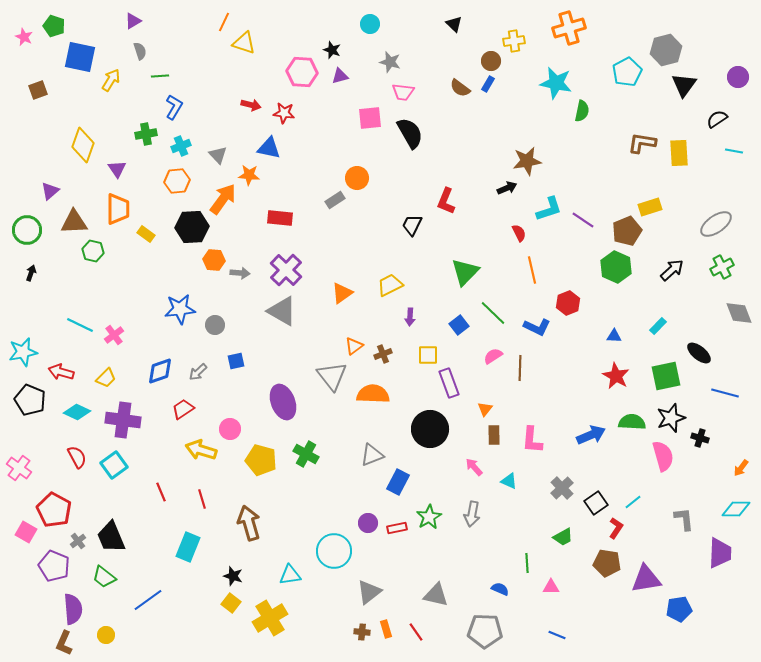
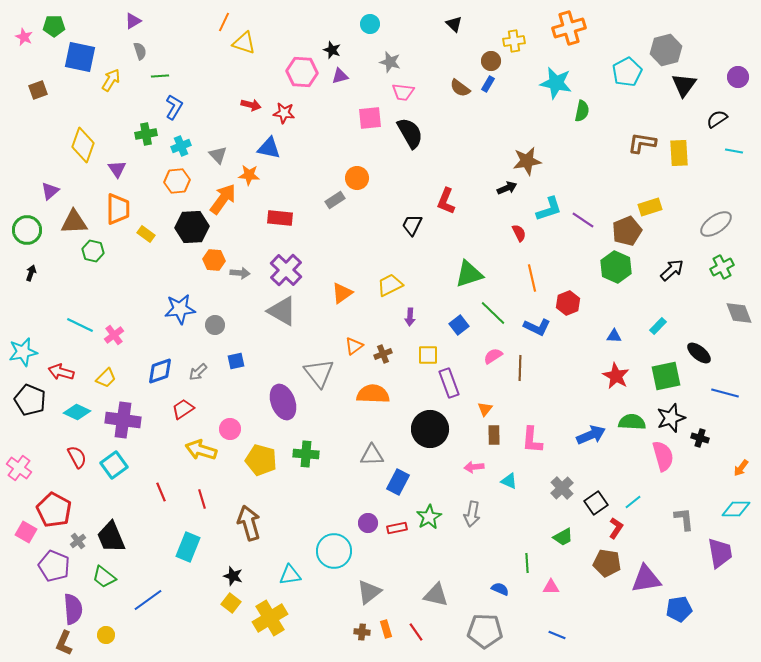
green pentagon at (54, 26): rotated 20 degrees counterclockwise
orange line at (532, 270): moved 8 px down
green triangle at (465, 272): moved 4 px right, 2 px down; rotated 28 degrees clockwise
gray triangle at (332, 376): moved 13 px left, 3 px up
green cross at (306, 454): rotated 25 degrees counterclockwise
gray triangle at (372, 455): rotated 20 degrees clockwise
pink arrow at (474, 467): rotated 54 degrees counterclockwise
purple trapezoid at (720, 553): rotated 12 degrees counterclockwise
